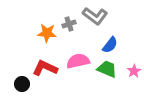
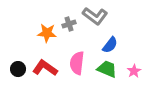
pink semicircle: moved 1 px left, 2 px down; rotated 70 degrees counterclockwise
red L-shape: rotated 10 degrees clockwise
black circle: moved 4 px left, 15 px up
